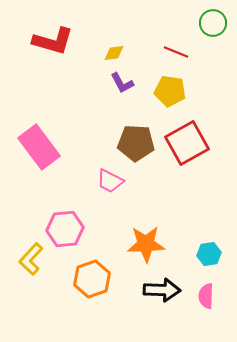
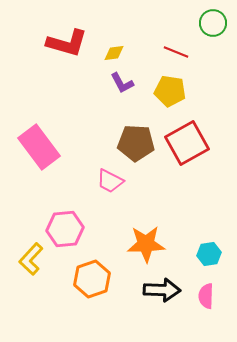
red L-shape: moved 14 px right, 2 px down
